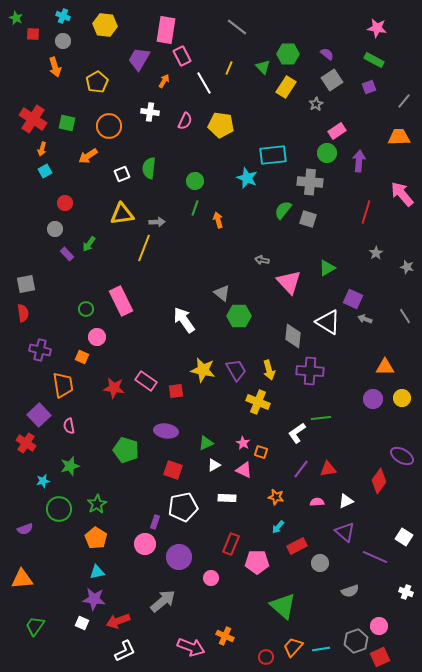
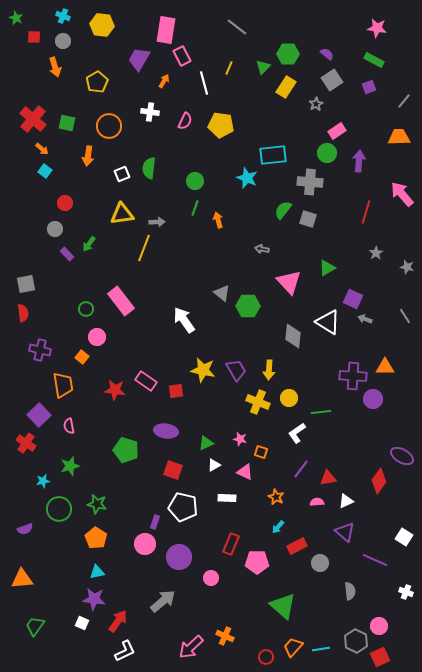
yellow hexagon at (105, 25): moved 3 px left
red square at (33, 34): moved 1 px right, 3 px down
green triangle at (263, 67): rotated 28 degrees clockwise
white line at (204, 83): rotated 15 degrees clockwise
red cross at (33, 119): rotated 8 degrees clockwise
orange arrow at (42, 149): rotated 64 degrees counterclockwise
orange arrow at (88, 156): rotated 48 degrees counterclockwise
cyan square at (45, 171): rotated 24 degrees counterclockwise
gray arrow at (262, 260): moved 11 px up
pink rectangle at (121, 301): rotated 12 degrees counterclockwise
green hexagon at (239, 316): moved 9 px right, 10 px up
orange square at (82, 357): rotated 16 degrees clockwise
yellow arrow at (269, 370): rotated 18 degrees clockwise
purple cross at (310, 371): moved 43 px right, 5 px down
red star at (114, 388): moved 1 px right, 2 px down
yellow circle at (402, 398): moved 113 px left
green line at (321, 418): moved 6 px up
pink star at (243, 443): moved 3 px left, 4 px up; rotated 16 degrees counterclockwise
red triangle at (328, 469): moved 9 px down
pink triangle at (244, 470): moved 1 px right, 2 px down
orange star at (276, 497): rotated 14 degrees clockwise
green star at (97, 504): rotated 30 degrees counterclockwise
white pentagon at (183, 507): rotated 24 degrees clockwise
purple line at (375, 557): moved 3 px down
gray semicircle at (350, 591): rotated 78 degrees counterclockwise
red arrow at (118, 621): rotated 145 degrees clockwise
gray hexagon at (356, 641): rotated 15 degrees counterclockwise
pink arrow at (191, 647): rotated 116 degrees clockwise
